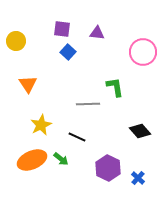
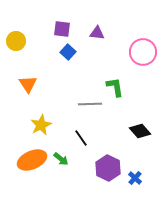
gray line: moved 2 px right
black line: moved 4 px right, 1 px down; rotated 30 degrees clockwise
blue cross: moved 3 px left
